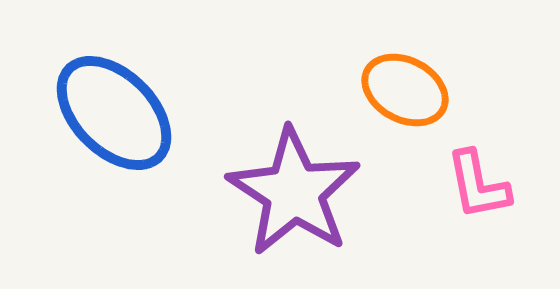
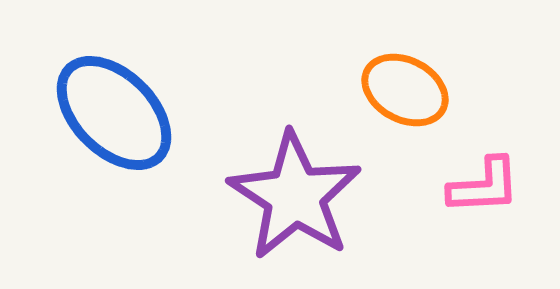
pink L-shape: moved 6 px right, 1 px down; rotated 82 degrees counterclockwise
purple star: moved 1 px right, 4 px down
